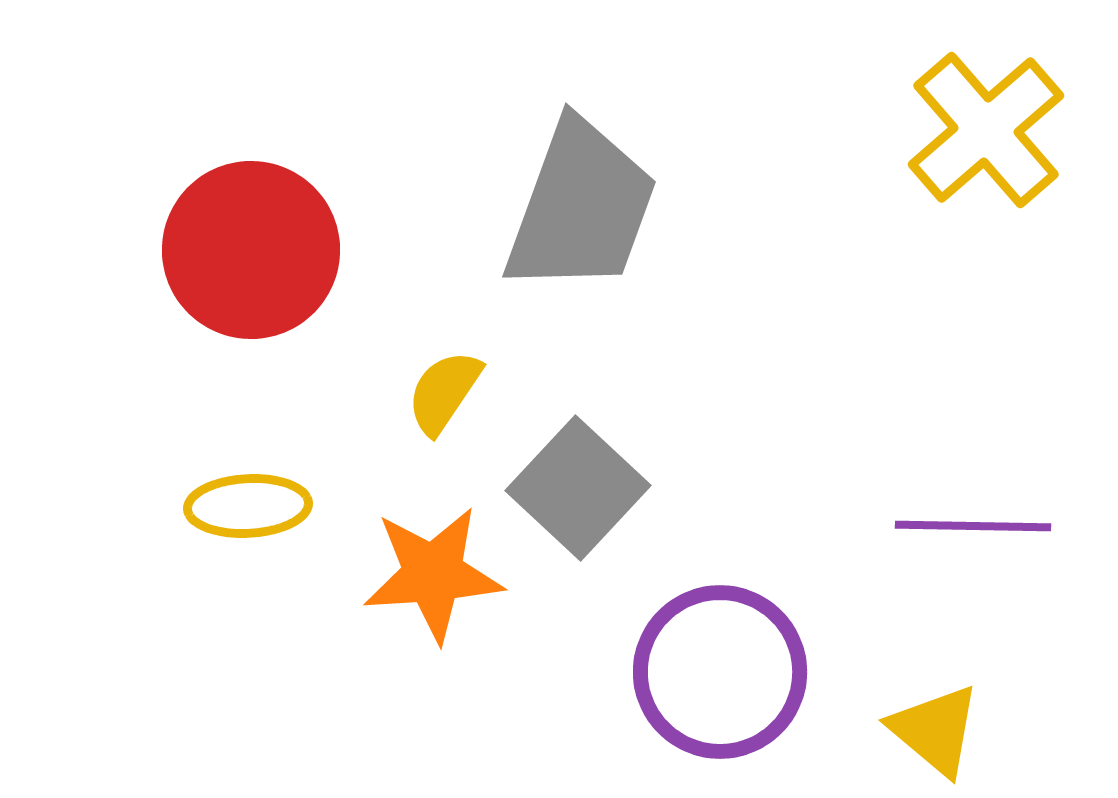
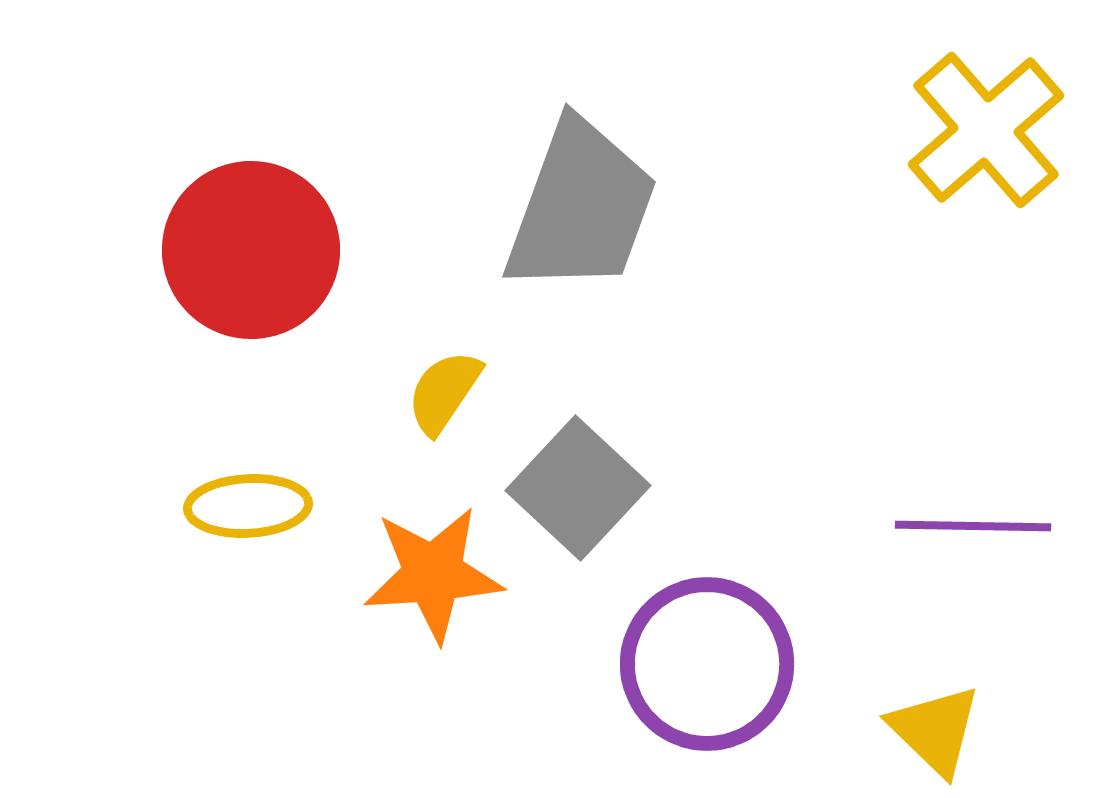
purple circle: moved 13 px left, 8 px up
yellow triangle: rotated 4 degrees clockwise
